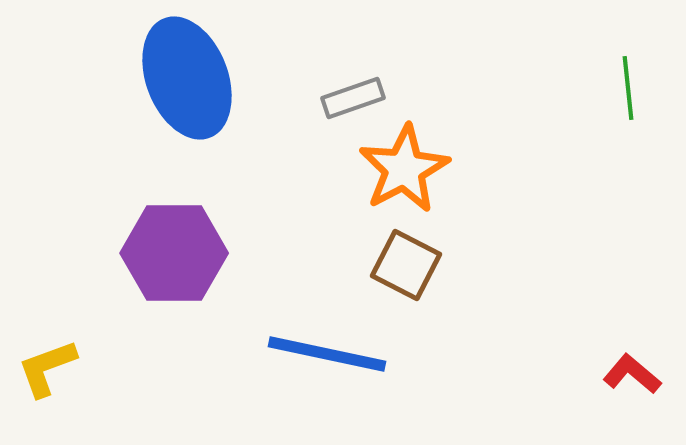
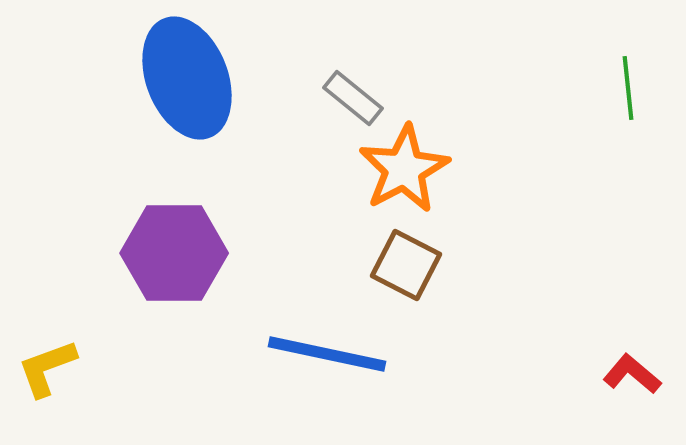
gray rectangle: rotated 58 degrees clockwise
